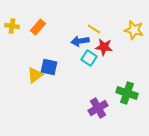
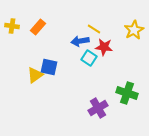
yellow star: rotated 30 degrees clockwise
